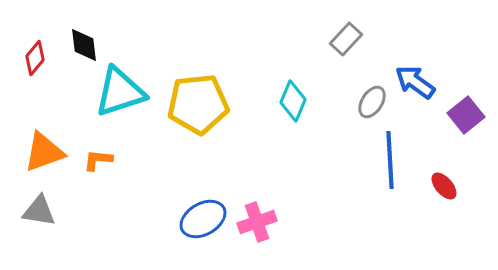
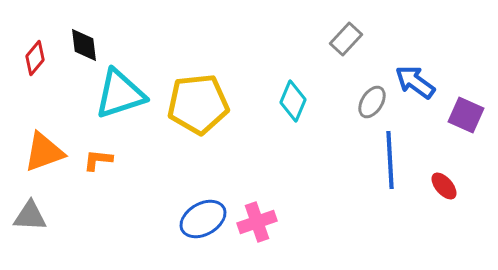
cyan triangle: moved 2 px down
purple square: rotated 27 degrees counterclockwise
gray triangle: moved 9 px left, 5 px down; rotated 6 degrees counterclockwise
